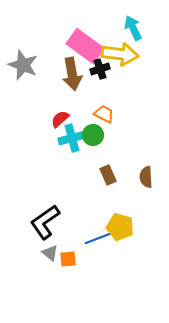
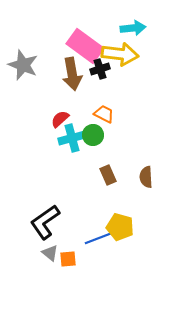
cyan arrow: rotated 110 degrees clockwise
